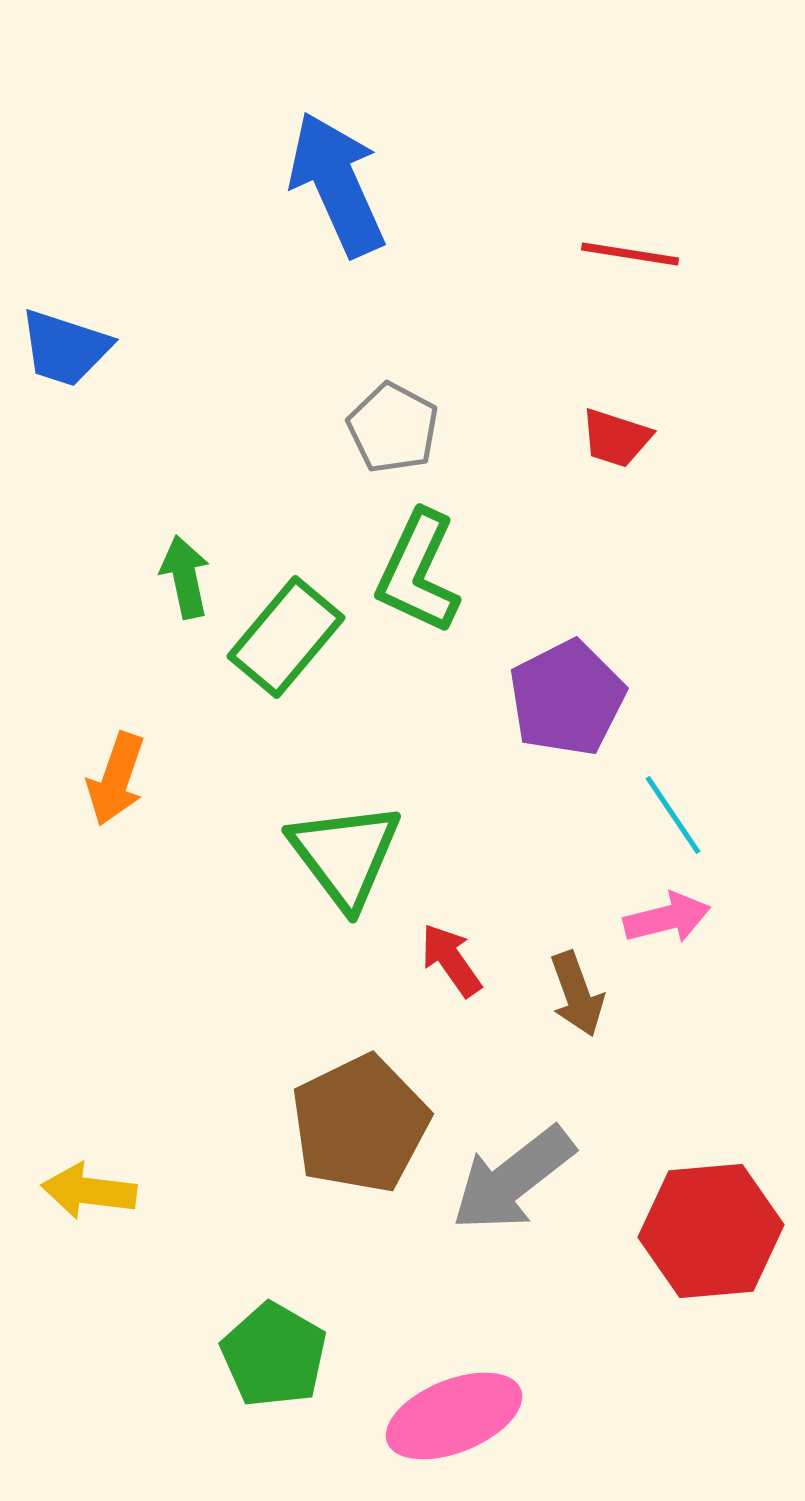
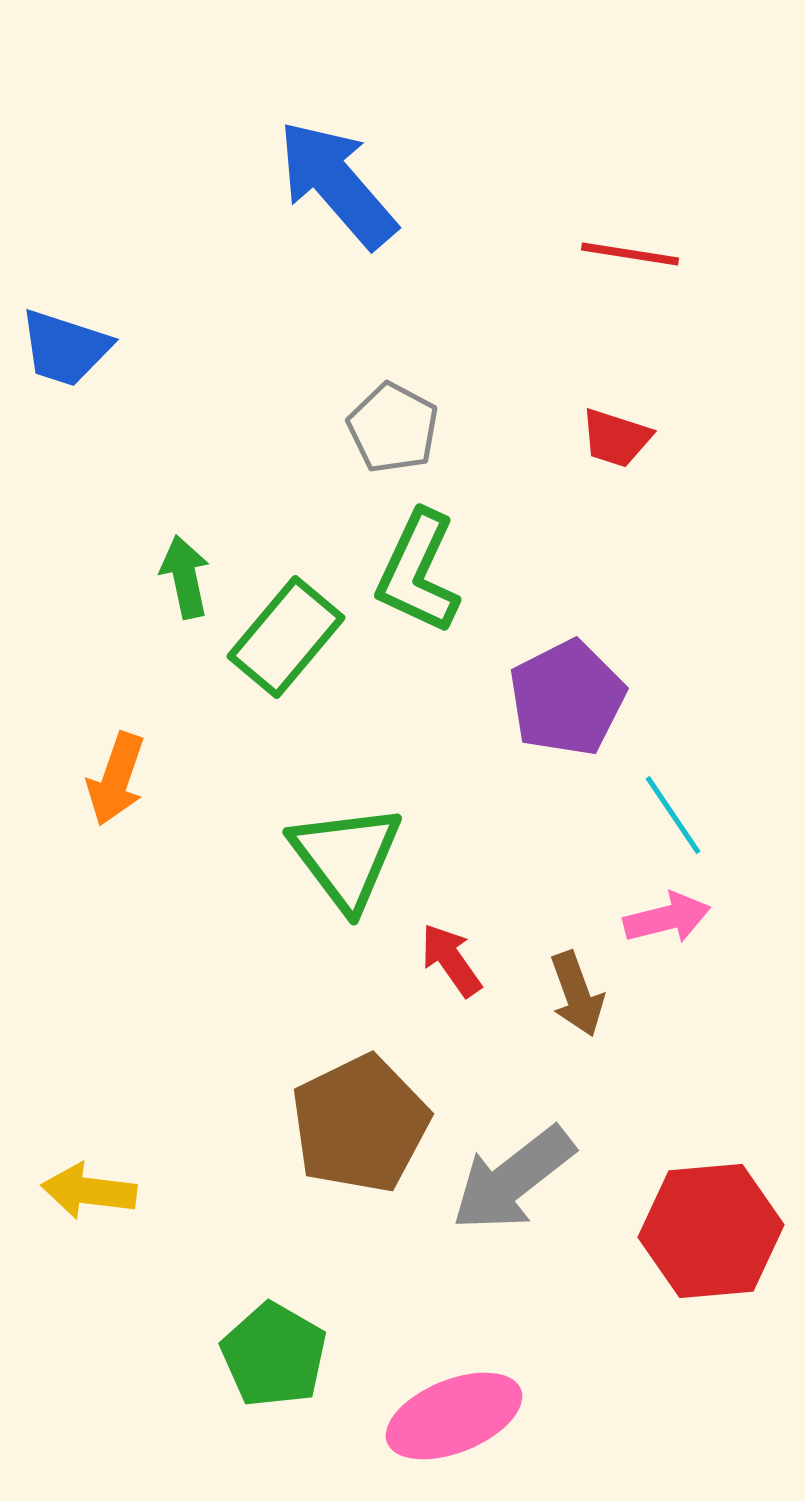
blue arrow: rotated 17 degrees counterclockwise
green triangle: moved 1 px right, 2 px down
